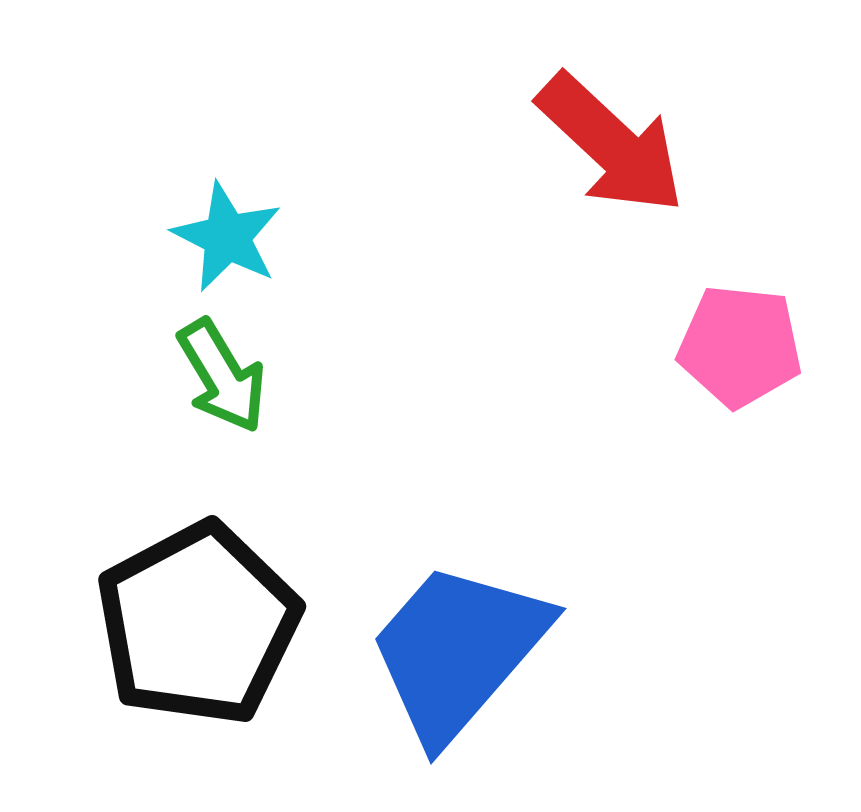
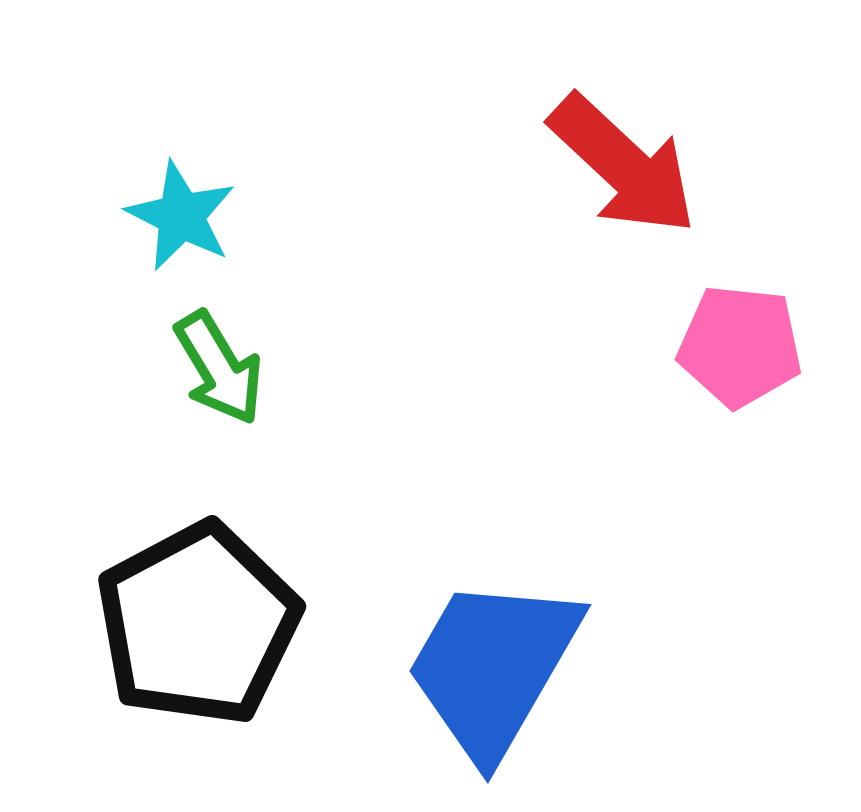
red arrow: moved 12 px right, 21 px down
cyan star: moved 46 px left, 21 px up
green arrow: moved 3 px left, 8 px up
blue trapezoid: moved 35 px right, 16 px down; rotated 11 degrees counterclockwise
